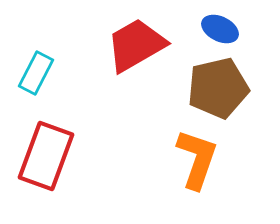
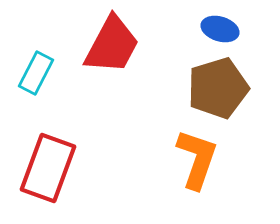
blue ellipse: rotated 9 degrees counterclockwise
red trapezoid: moved 24 px left; rotated 148 degrees clockwise
brown pentagon: rotated 4 degrees counterclockwise
red rectangle: moved 2 px right, 12 px down
